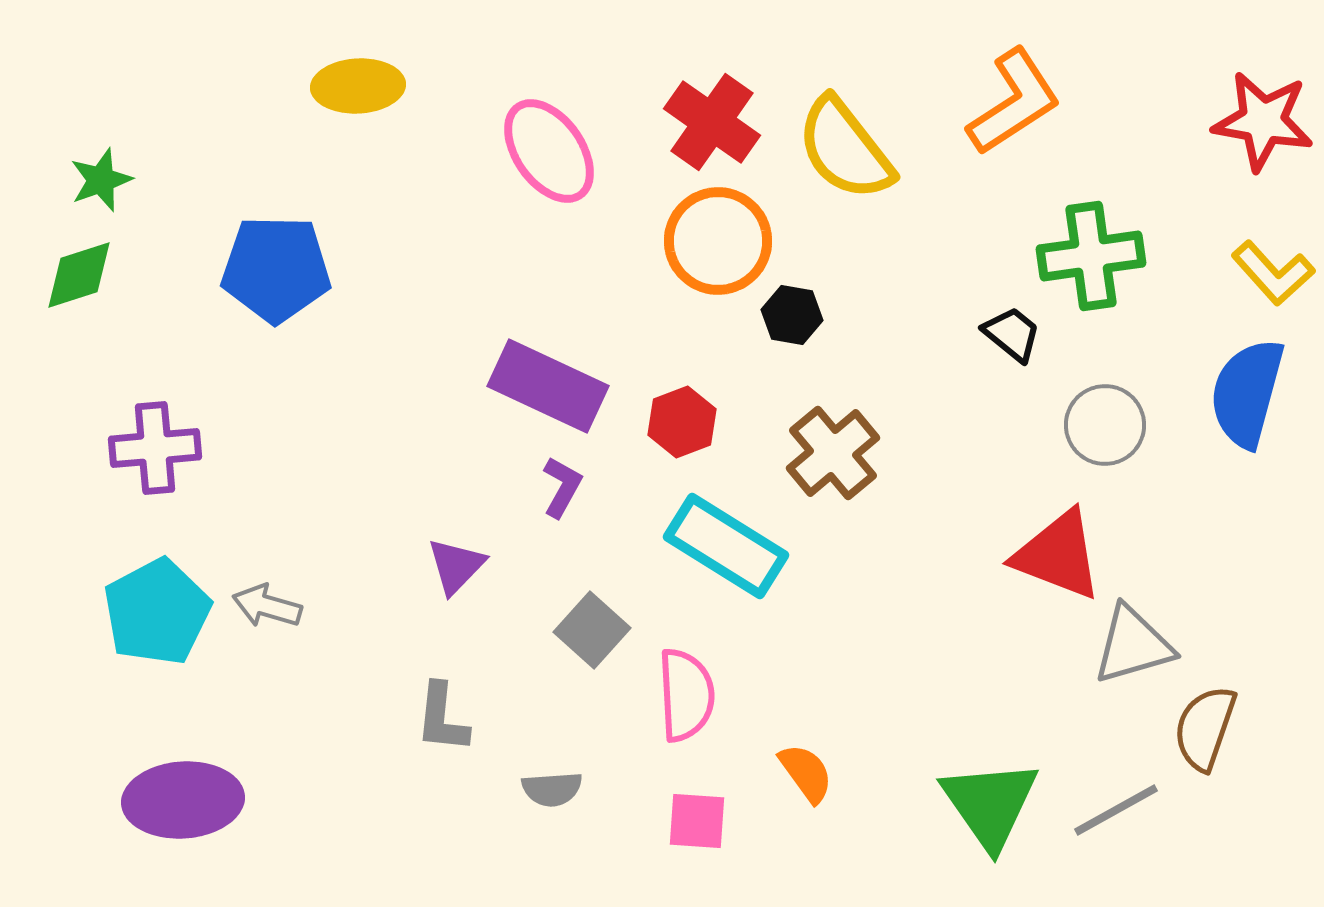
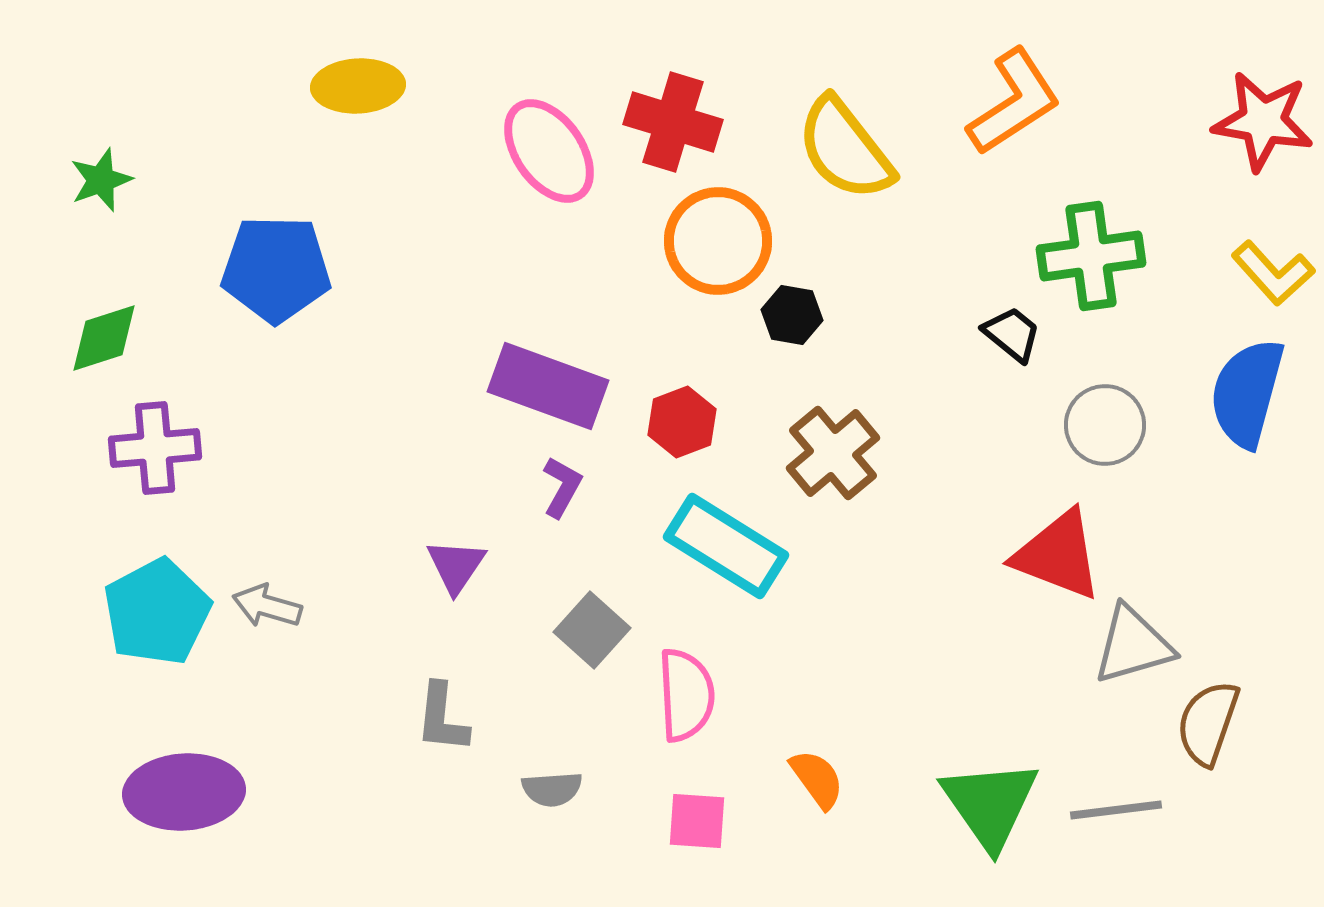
red cross: moved 39 px left; rotated 18 degrees counterclockwise
green diamond: moved 25 px right, 63 px down
purple rectangle: rotated 5 degrees counterclockwise
purple triangle: rotated 10 degrees counterclockwise
brown semicircle: moved 3 px right, 5 px up
orange semicircle: moved 11 px right, 6 px down
purple ellipse: moved 1 px right, 8 px up
gray line: rotated 22 degrees clockwise
